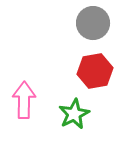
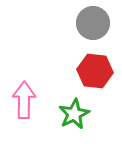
red hexagon: rotated 16 degrees clockwise
